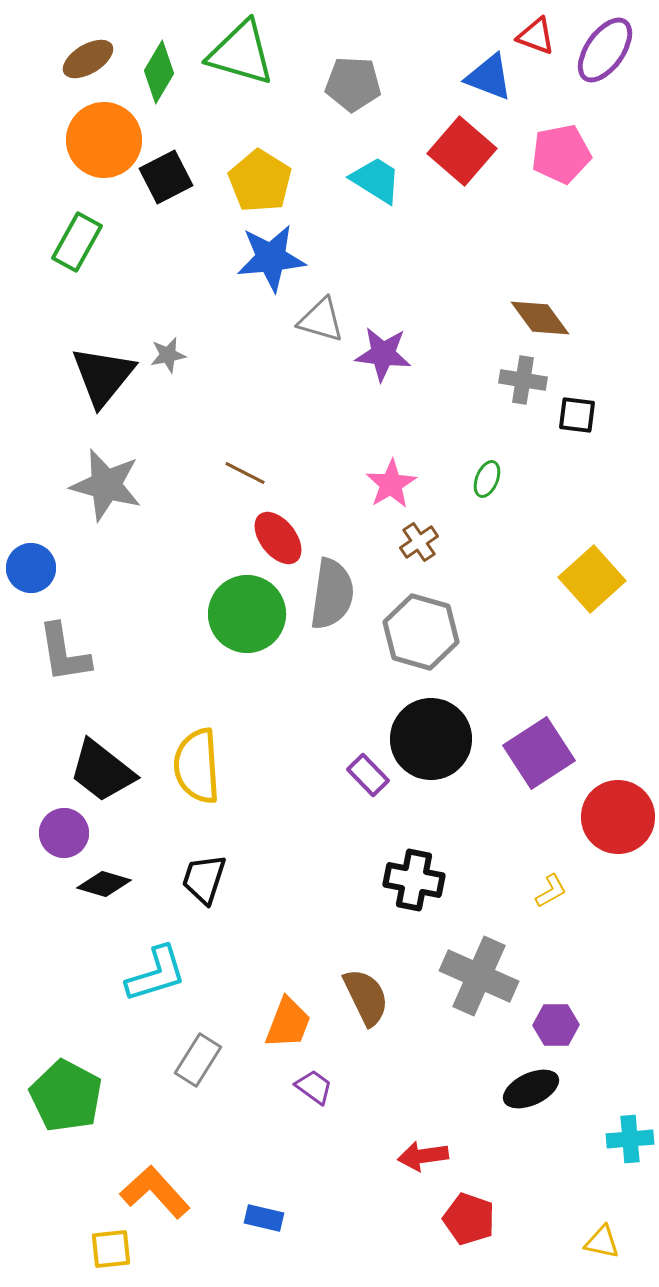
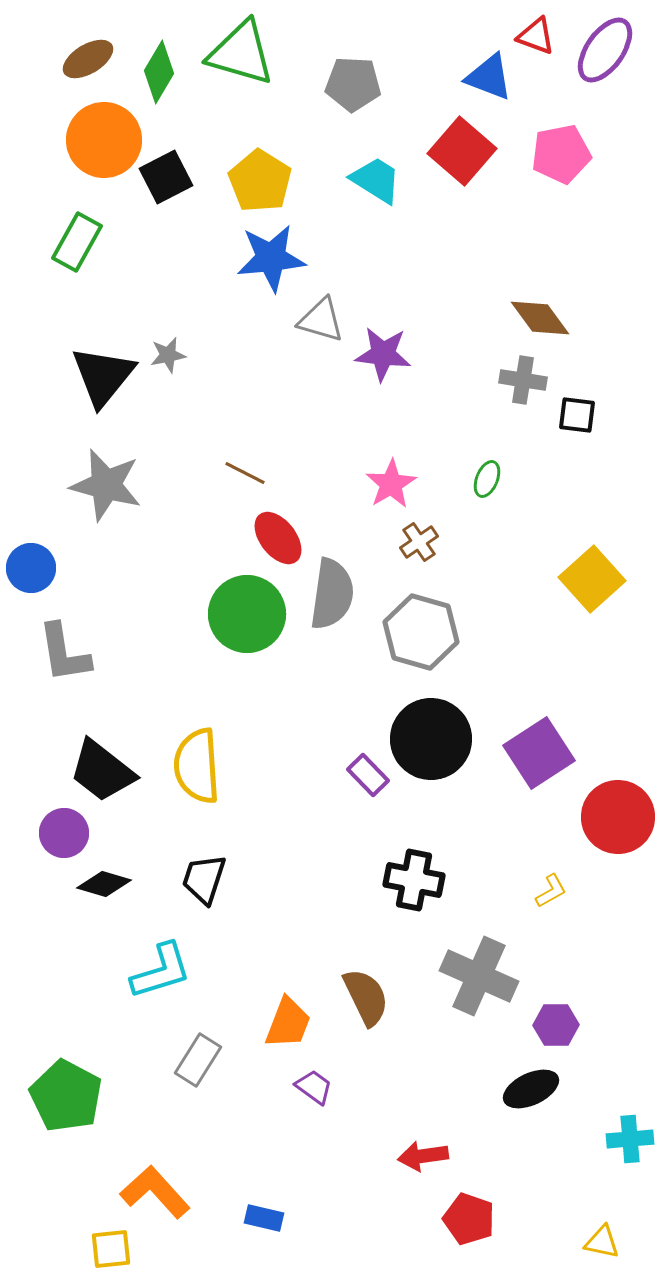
cyan L-shape at (156, 974): moved 5 px right, 3 px up
